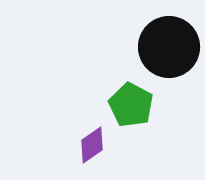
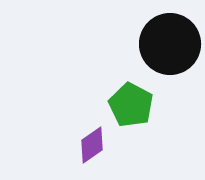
black circle: moved 1 px right, 3 px up
